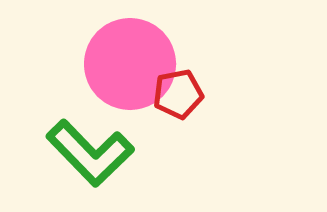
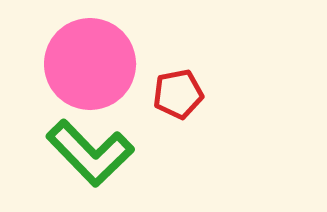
pink circle: moved 40 px left
